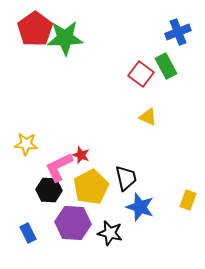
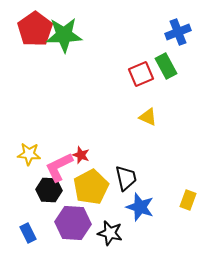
green star: moved 1 px left, 3 px up
red square: rotated 30 degrees clockwise
yellow star: moved 3 px right, 10 px down
